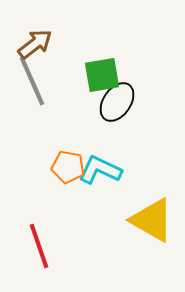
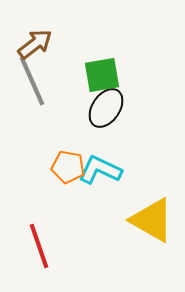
black ellipse: moved 11 px left, 6 px down
